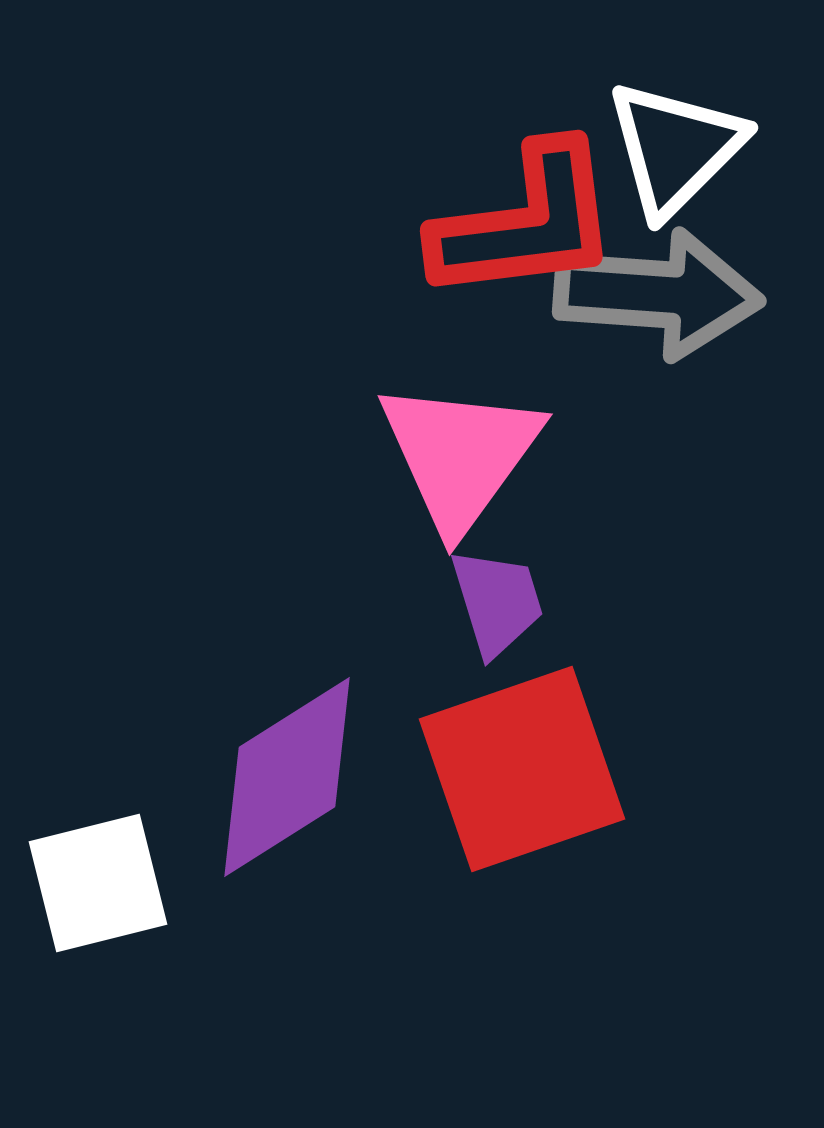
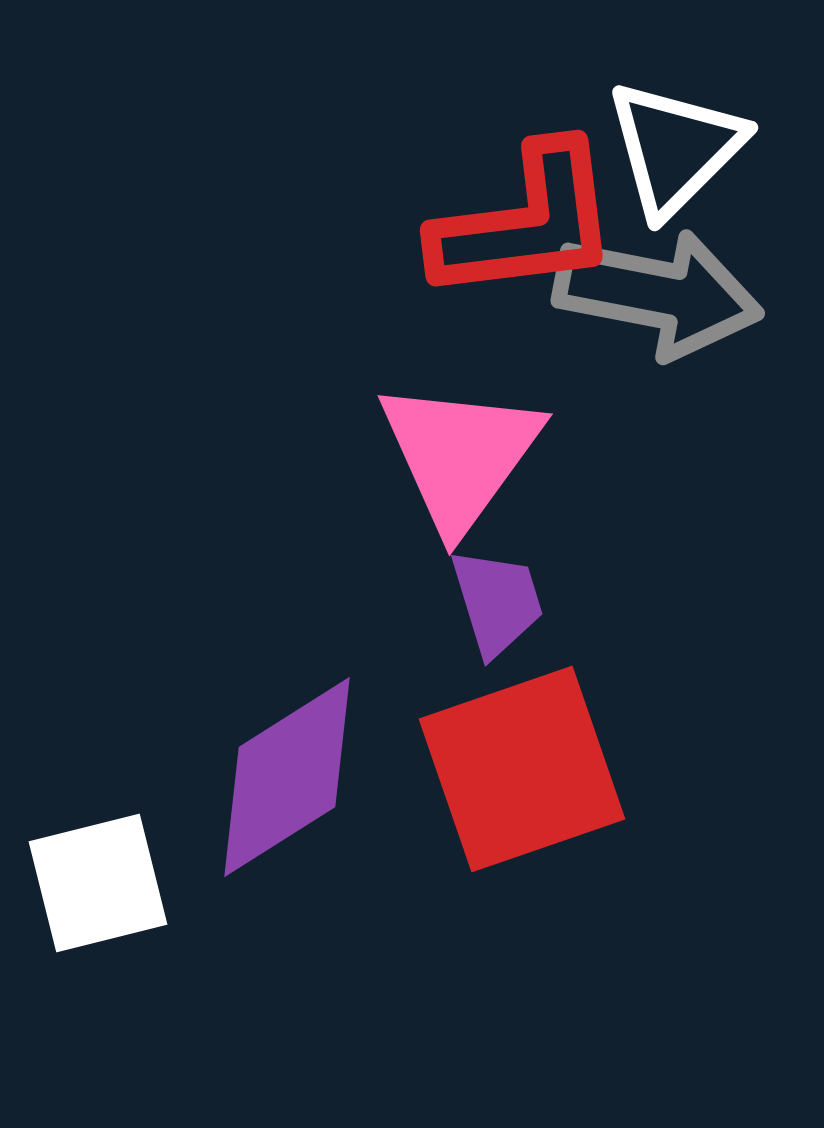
gray arrow: rotated 7 degrees clockwise
